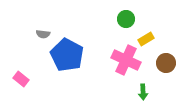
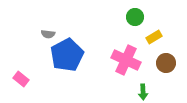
green circle: moved 9 px right, 2 px up
gray semicircle: moved 5 px right
yellow rectangle: moved 8 px right, 2 px up
blue pentagon: rotated 16 degrees clockwise
